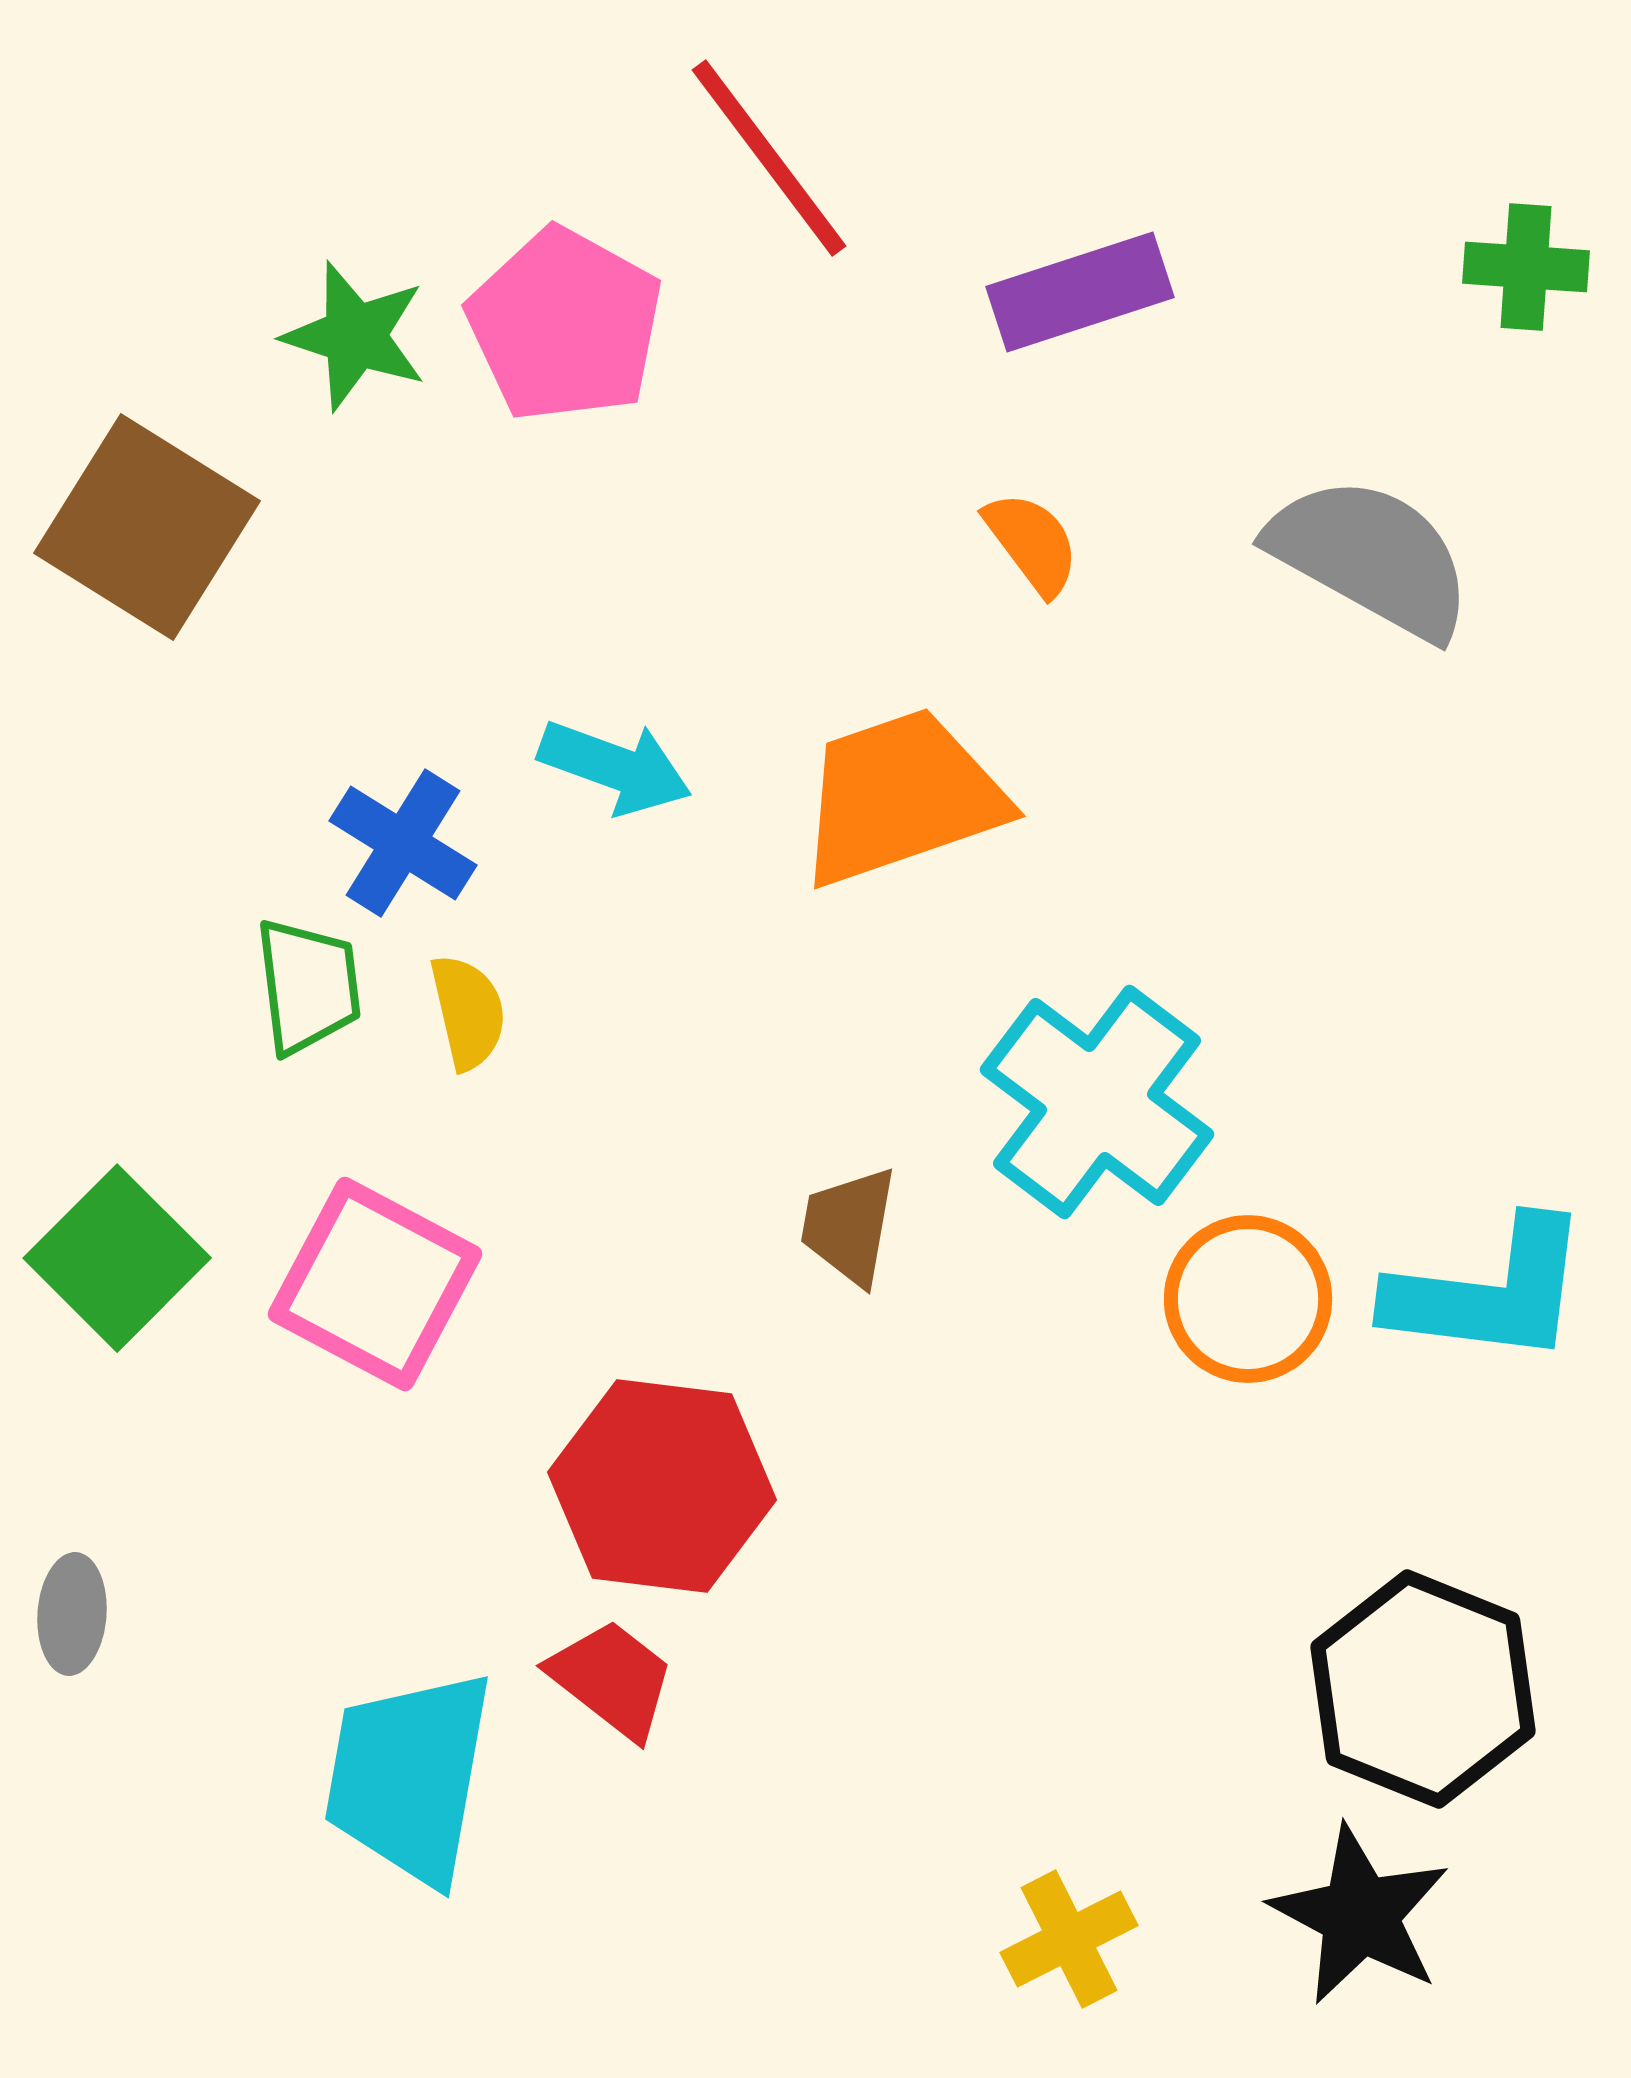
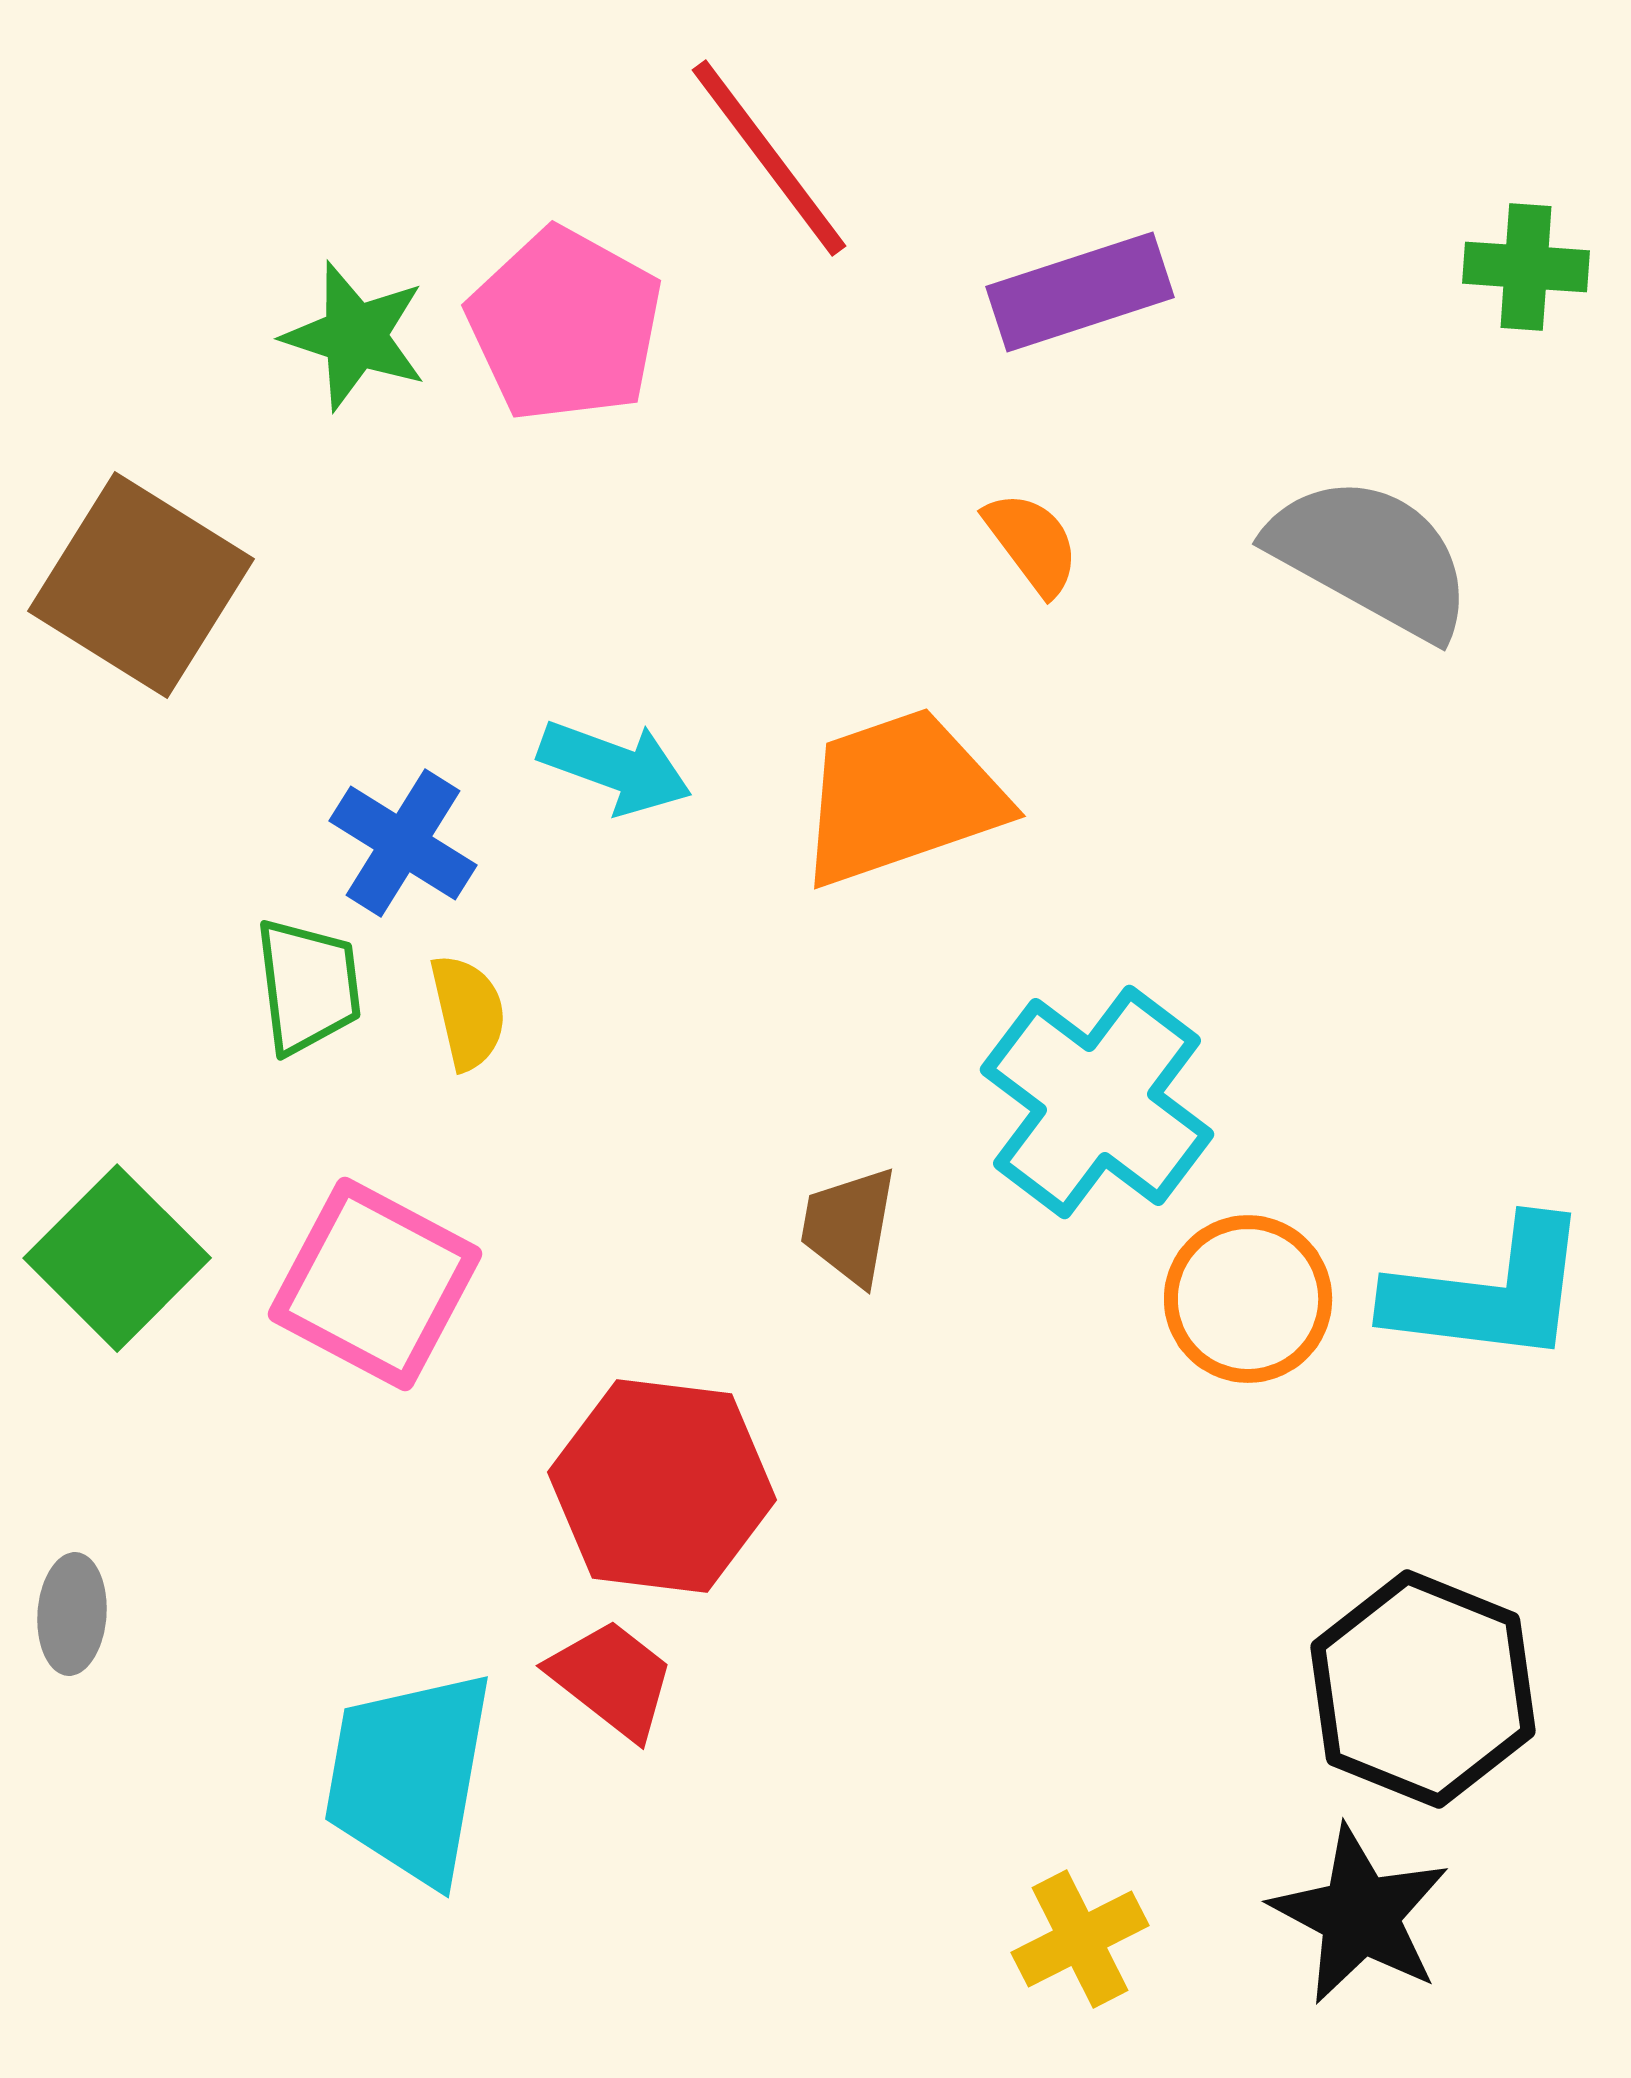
brown square: moved 6 px left, 58 px down
yellow cross: moved 11 px right
